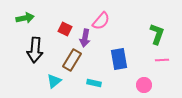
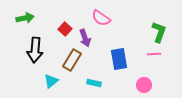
pink semicircle: moved 3 px up; rotated 84 degrees clockwise
red square: rotated 16 degrees clockwise
green L-shape: moved 2 px right, 2 px up
purple arrow: rotated 30 degrees counterclockwise
pink line: moved 8 px left, 6 px up
cyan triangle: moved 3 px left
